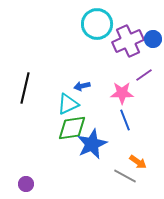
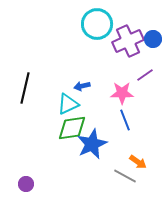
purple line: moved 1 px right
